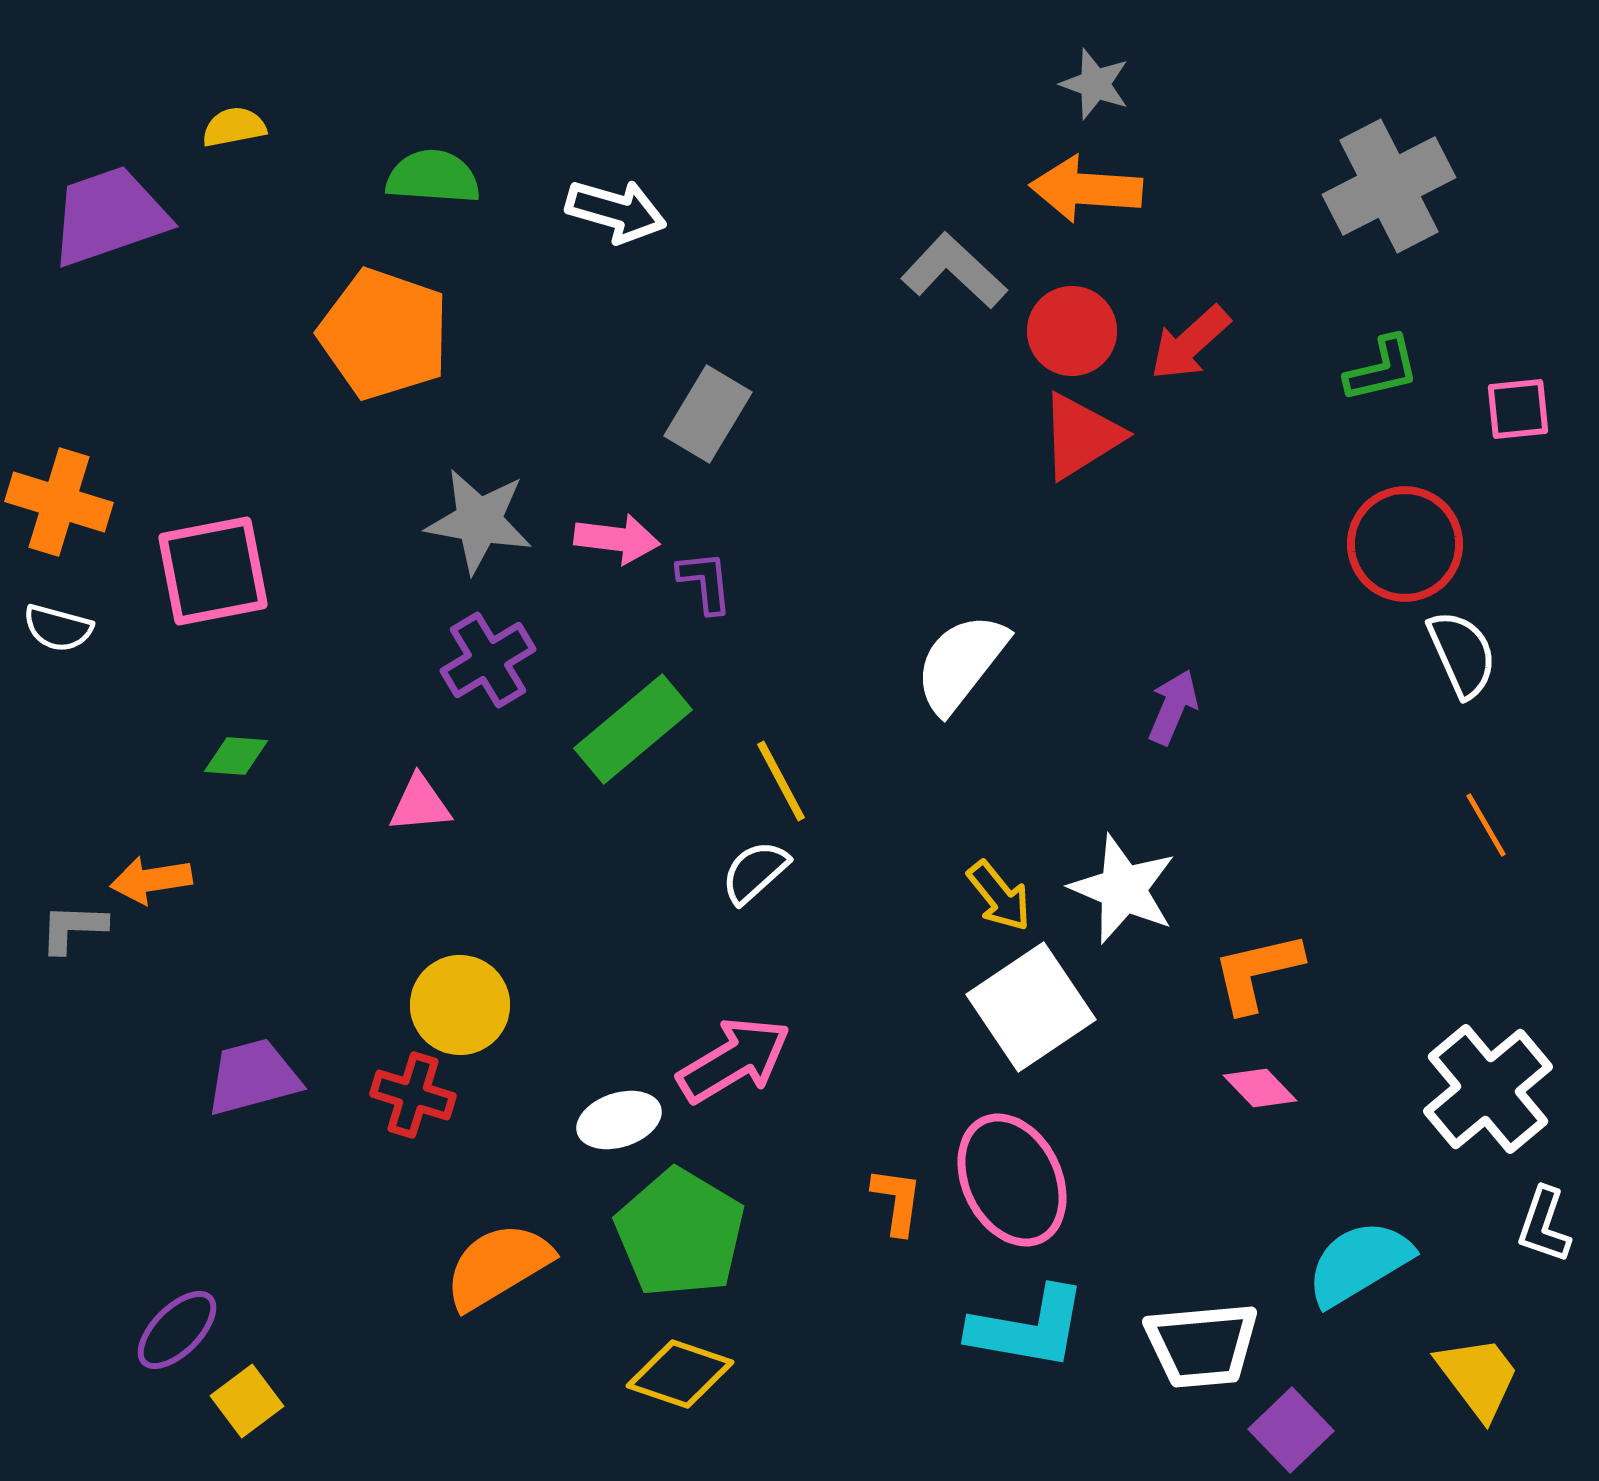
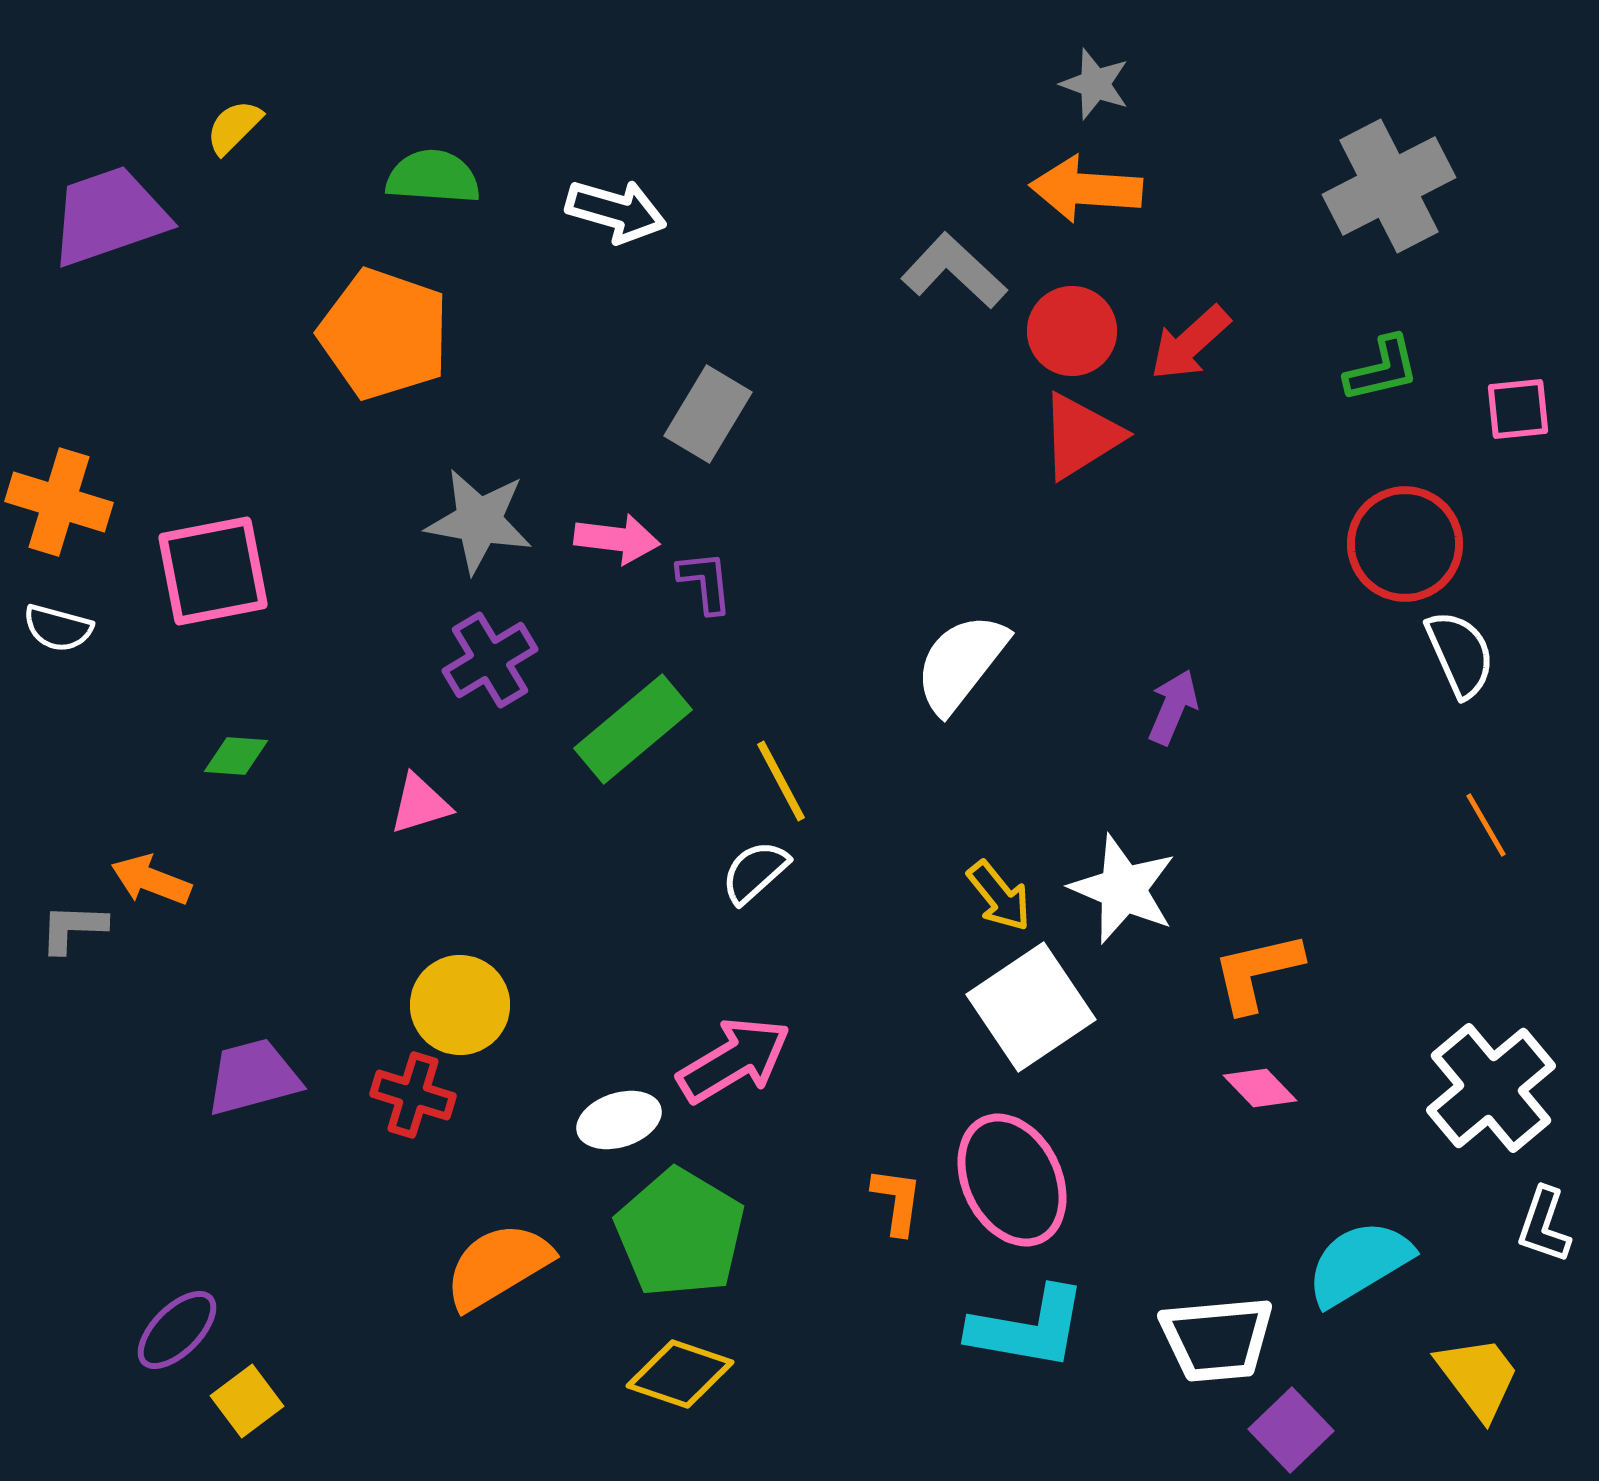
yellow semicircle at (234, 127): rotated 34 degrees counterclockwise
white semicircle at (1462, 654): moved 2 px left
purple cross at (488, 660): moved 2 px right
pink triangle at (420, 804): rotated 12 degrees counterclockwise
orange arrow at (151, 880): rotated 30 degrees clockwise
white cross at (1488, 1089): moved 3 px right, 1 px up
white trapezoid at (1202, 1345): moved 15 px right, 6 px up
